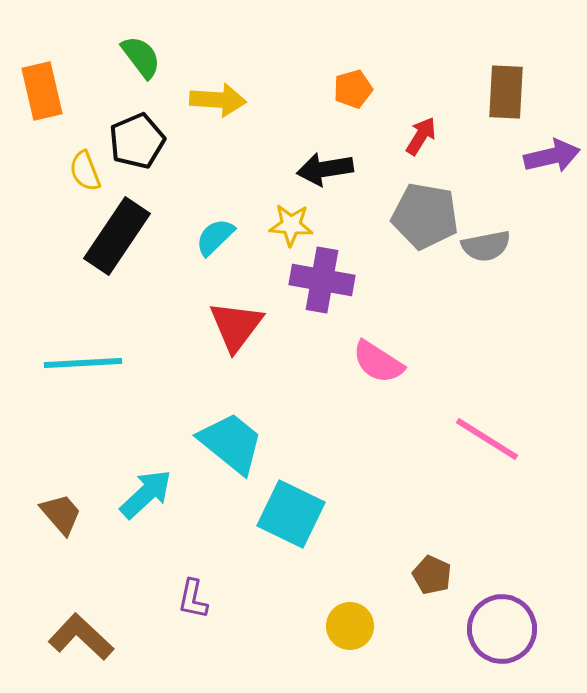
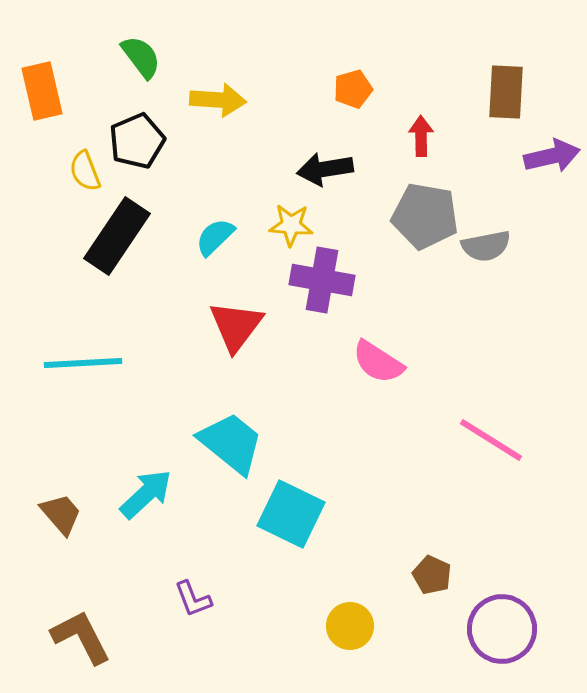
red arrow: rotated 33 degrees counterclockwise
pink line: moved 4 px right, 1 px down
purple L-shape: rotated 33 degrees counterclockwise
brown L-shape: rotated 20 degrees clockwise
